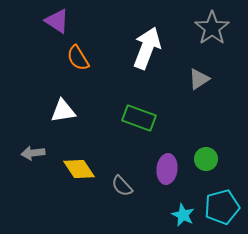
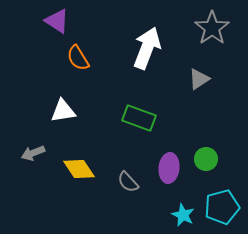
gray arrow: rotated 15 degrees counterclockwise
purple ellipse: moved 2 px right, 1 px up
gray semicircle: moved 6 px right, 4 px up
